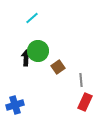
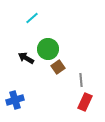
green circle: moved 10 px right, 2 px up
black arrow: rotated 63 degrees counterclockwise
blue cross: moved 5 px up
